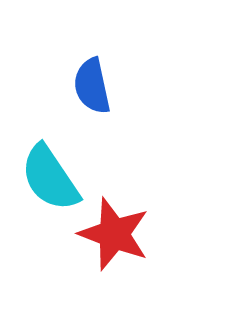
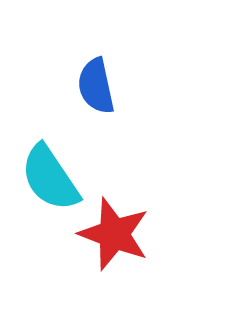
blue semicircle: moved 4 px right
